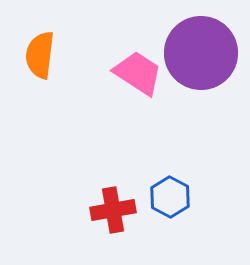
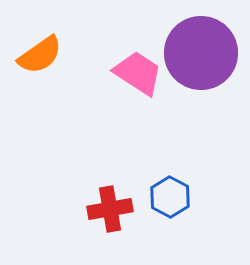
orange semicircle: rotated 132 degrees counterclockwise
red cross: moved 3 px left, 1 px up
